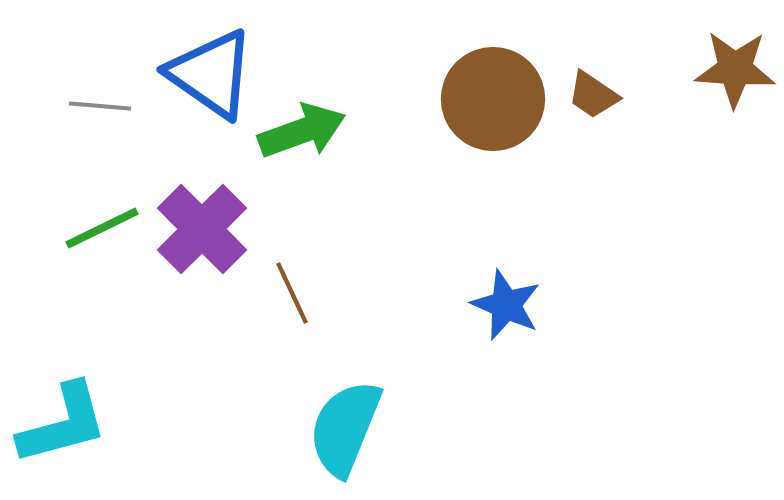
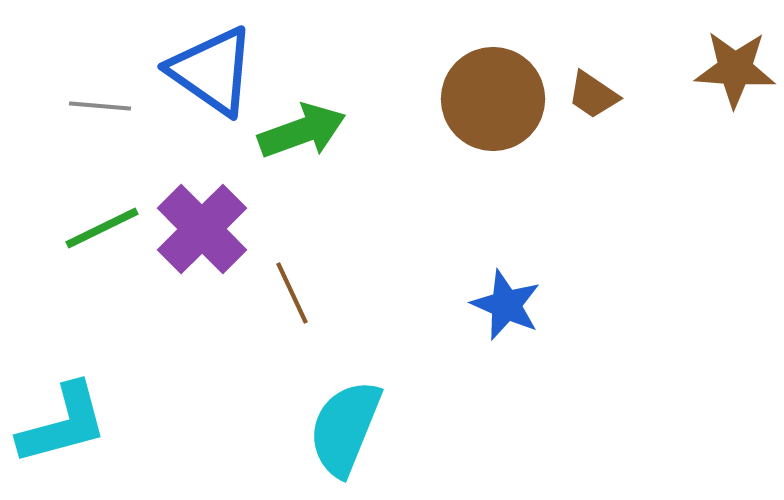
blue triangle: moved 1 px right, 3 px up
